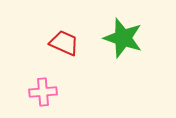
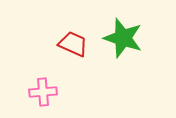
red trapezoid: moved 9 px right, 1 px down
